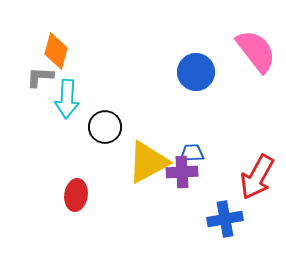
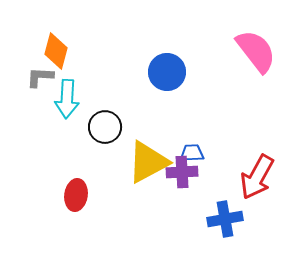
blue circle: moved 29 px left
